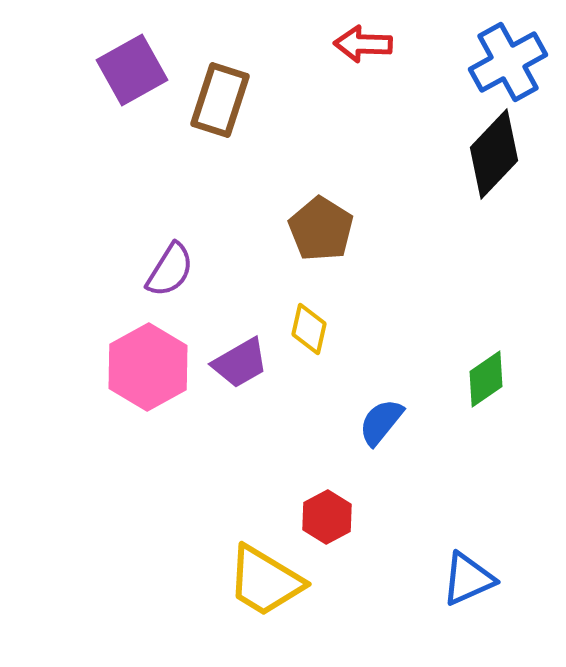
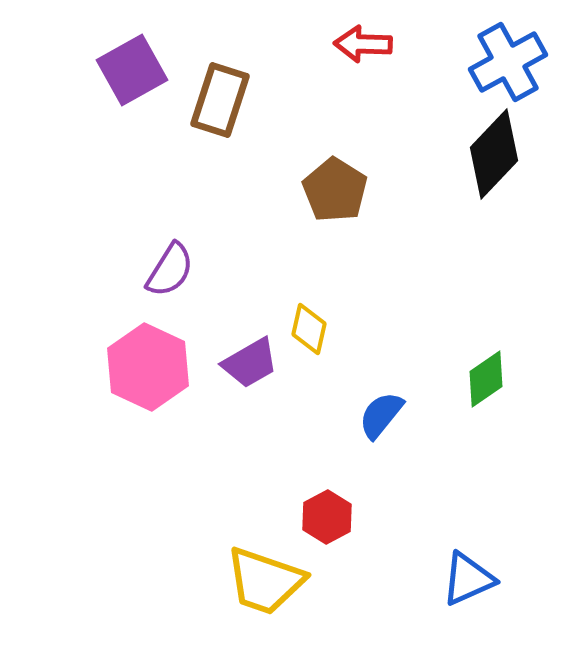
brown pentagon: moved 14 px right, 39 px up
purple trapezoid: moved 10 px right
pink hexagon: rotated 6 degrees counterclockwise
blue semicircle: moved 7 px up
yellow trapezoid: rotated 12 degrees counterclockwise
